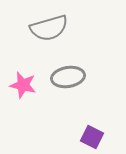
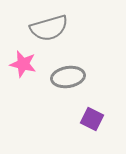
pink star: moved 21 px up
purple square: moved 18 px up
